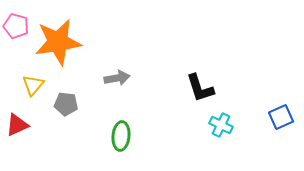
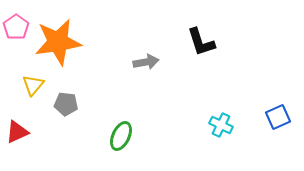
pink pentagon: moved 1 px down; rotated 20 degrees clockwise
gray arrow: moved 29 px right, 16 px up
black L-shape: moved 1 px right, 46 px up
blue square: moved 3 px left
red triangle: moved 7 px down
green ellipse: rotated 20 degrees clockwise
